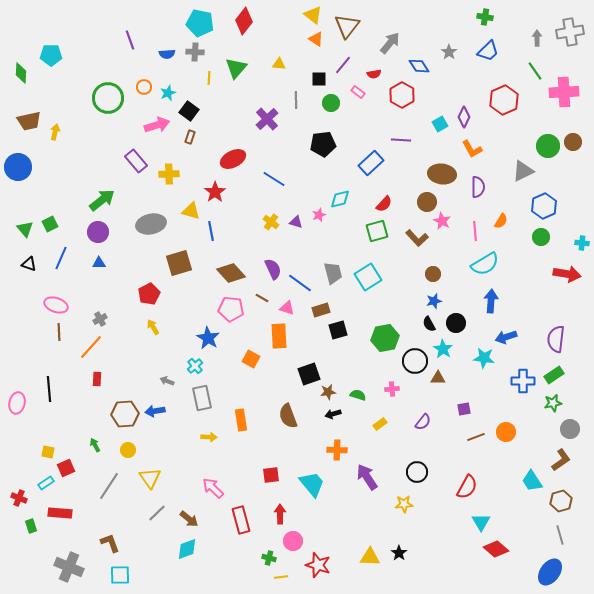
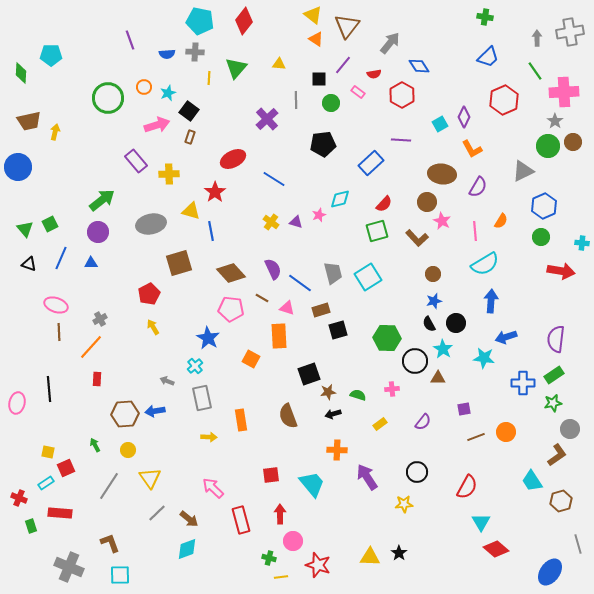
cyan pentagon at (200, 23): moved 2 px up
blue trapezoid at (488, 51): moved 6 px down
gray star at (449, 52): moved 106 px right, 69 px down
purple semicircle at (478, 187): rotated 30 degrees clockwise
blue triangle at (99, 263): moved 8 px left
red arrow at (567, 274): moved 6 px left, 3 px up
green hexagon at (385, 338): moved 2 px right; rotated 12 degrees clockwise
blue cross at (523, 381): moved 2 px down
brown L-shape at (561, 460): moved 4 px left, 5 px up
gray line at (560, 535): moved 18 px right, 9 px down
